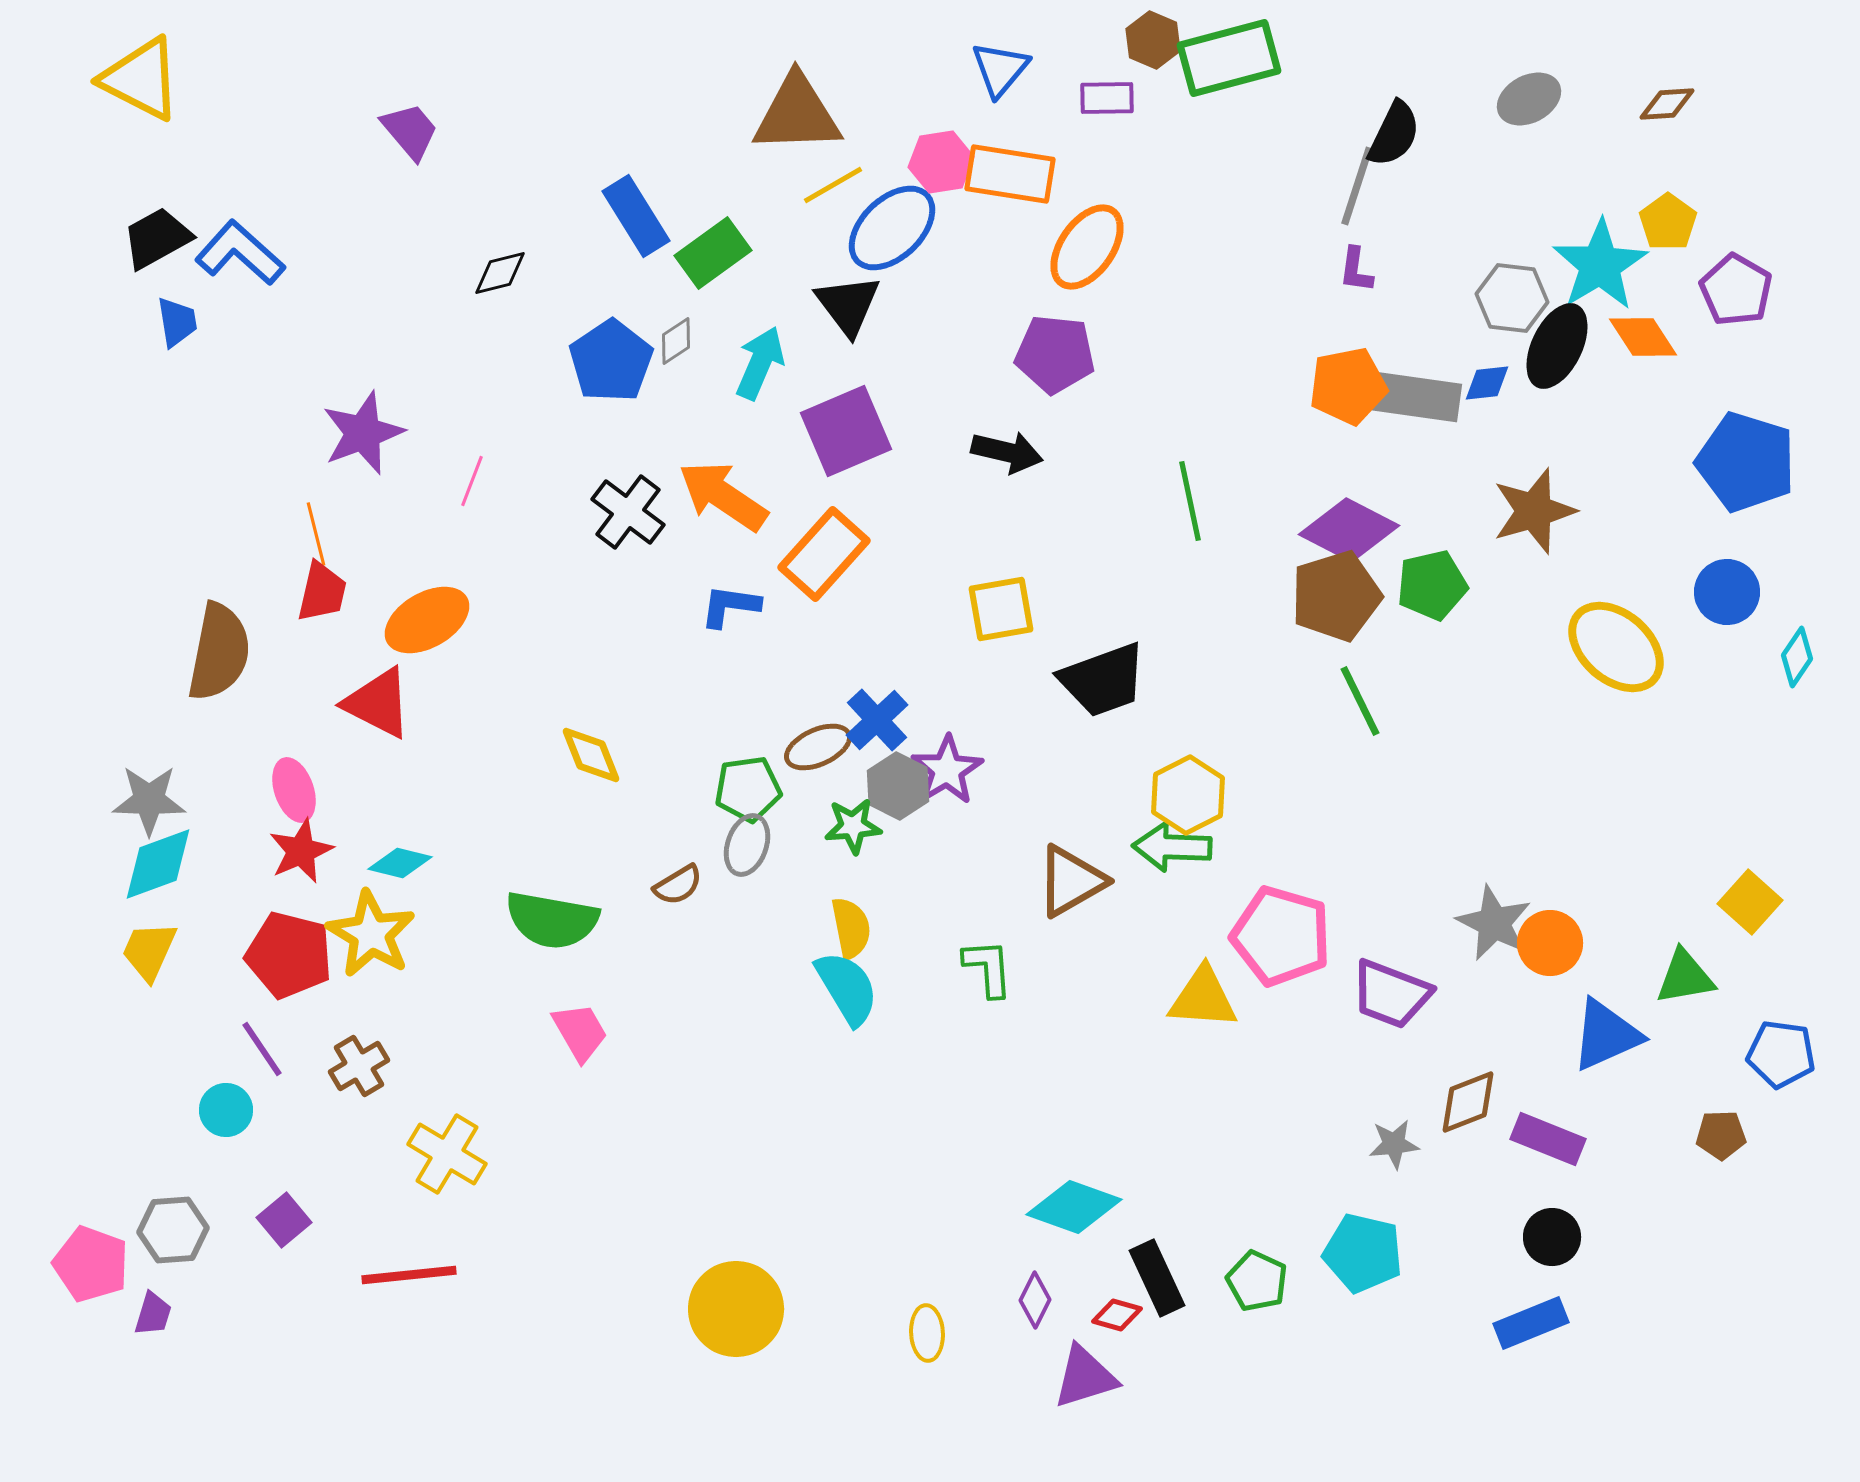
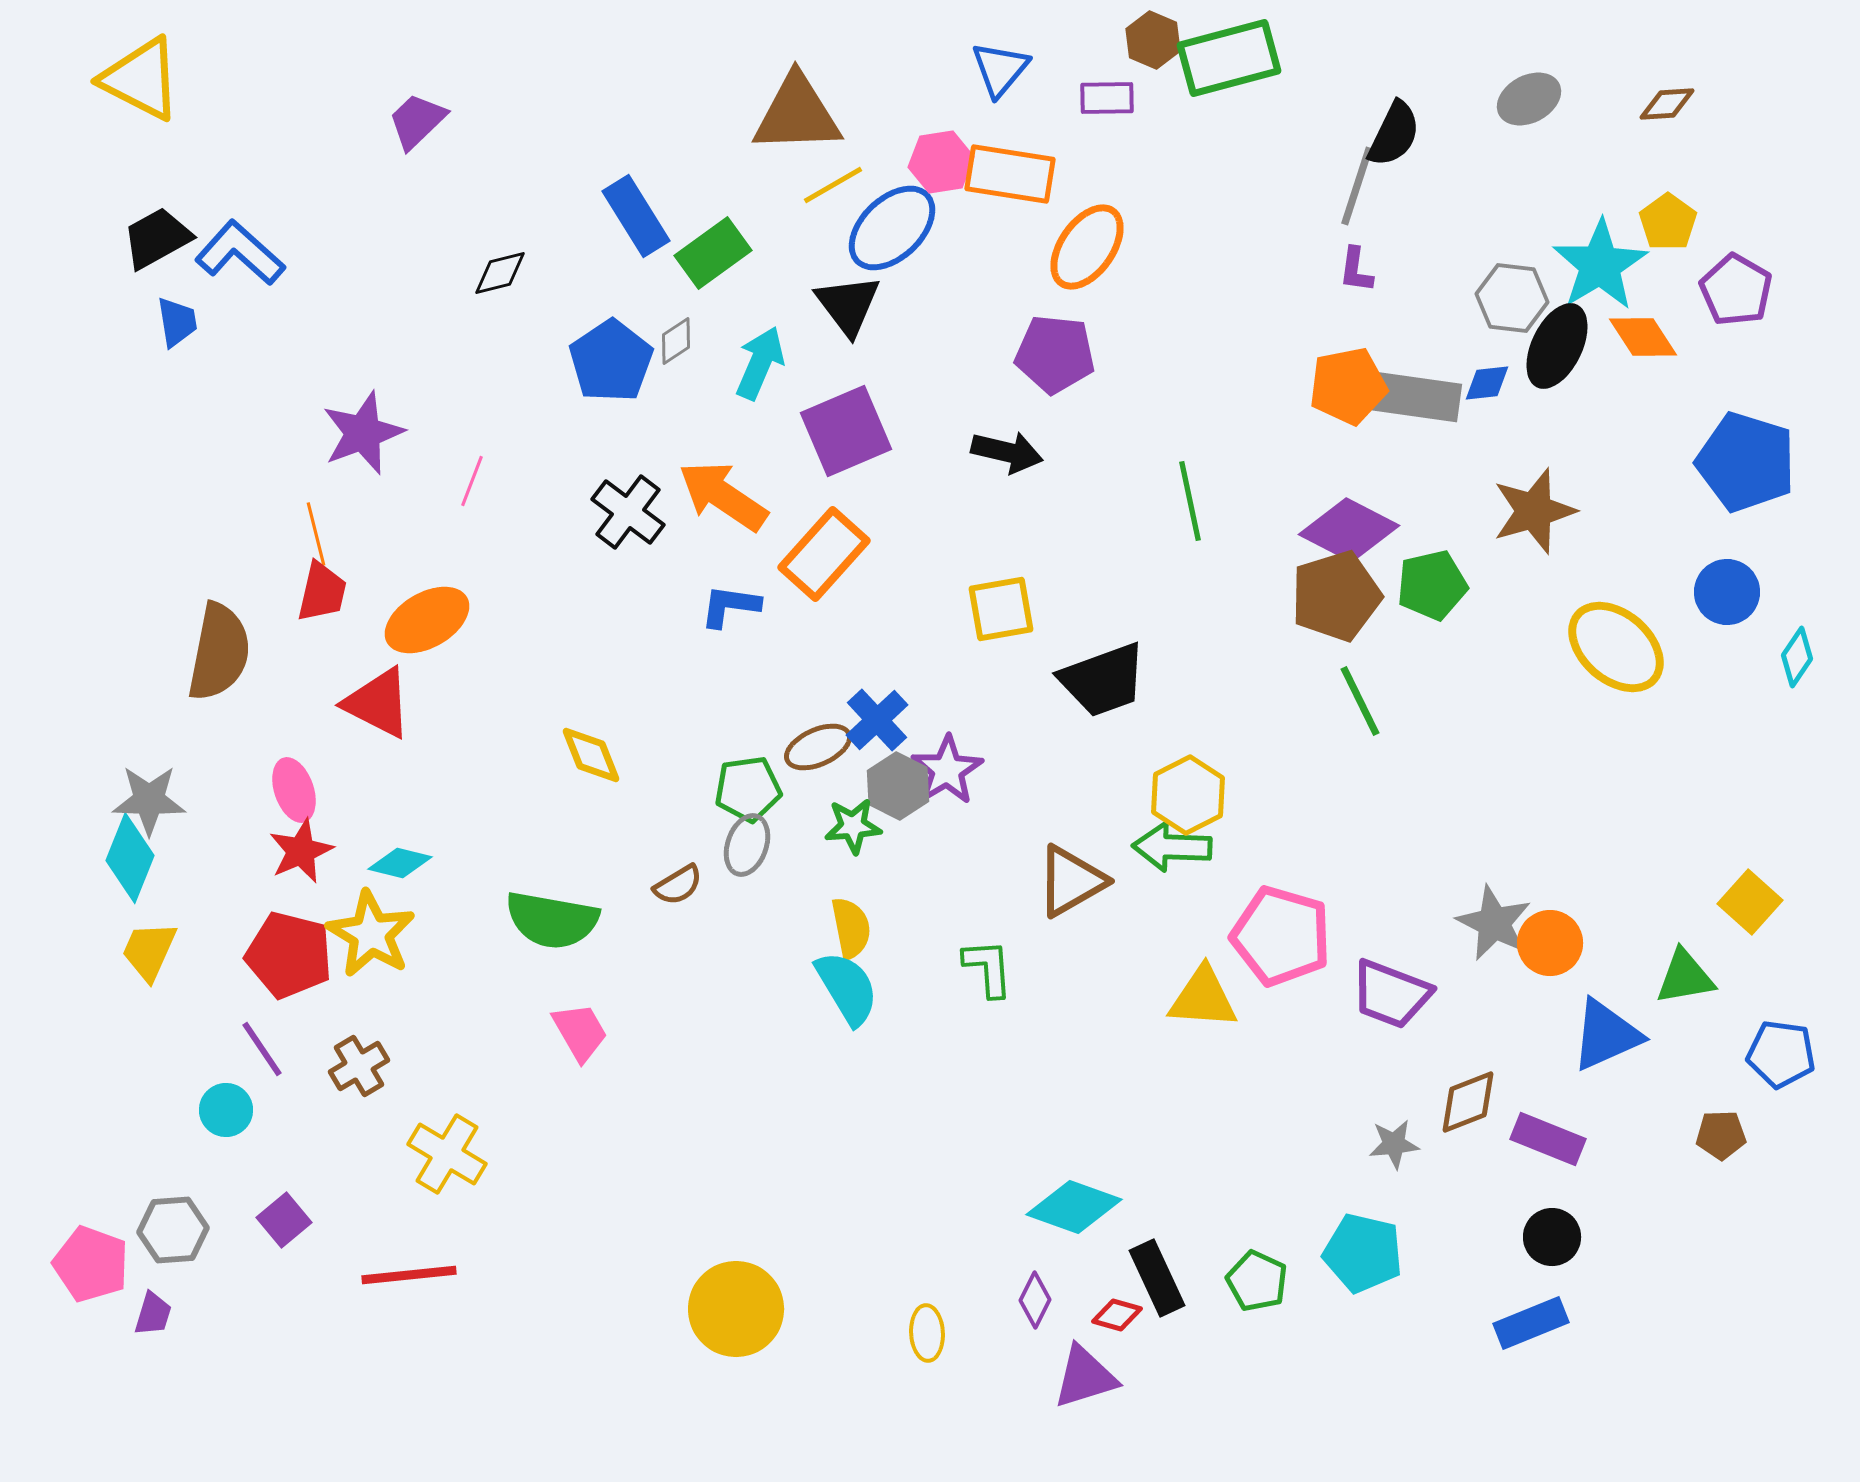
purple trapezoid at (410, 131): moved 7 px right, 10 px up; rotated 94 degrees counterclockwise
cyan diamond at (158, 864): moved 28 px left, 6 px up; rotated 48 degrees counterclockwise
